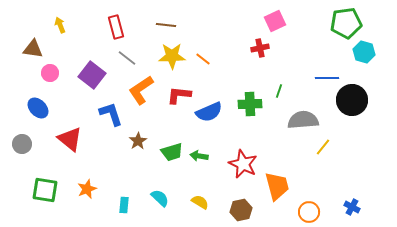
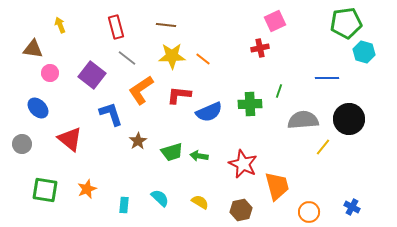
black circle: moved 3 px left, 19 px down
